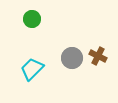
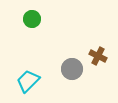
gray circle: moved 11 px down
cyan trapezoid: moved 4 px left, 12 px down
